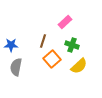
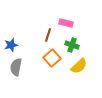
pink rectangle: moved 1 px right, 1 px down; rotated 56 degrees clockwise
brown line: moved 5 px right, 6 px up
blue star: rotated 16 degrees counterclockwise
orange square: moved 1 px up
